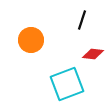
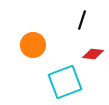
orange circle: moved 2 px right, 5 px down
cyan square: moved 2 px left, 2 px up
